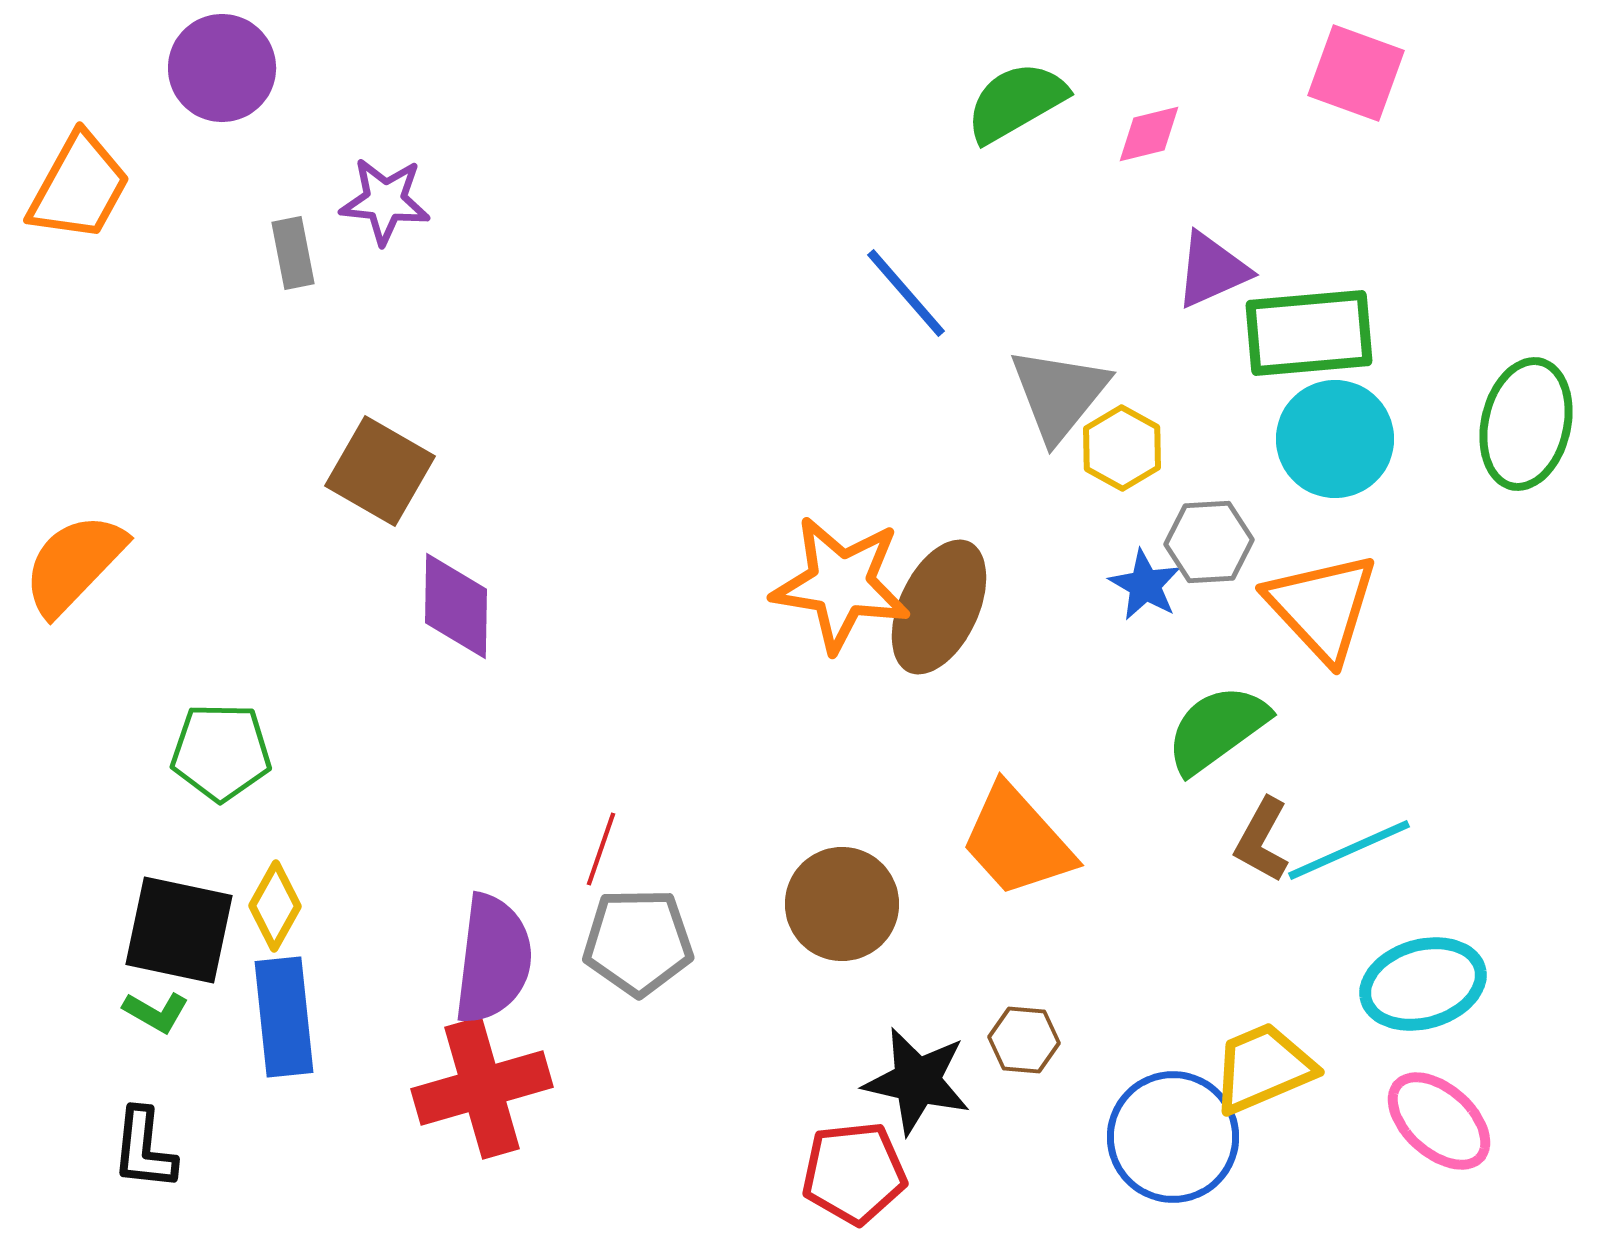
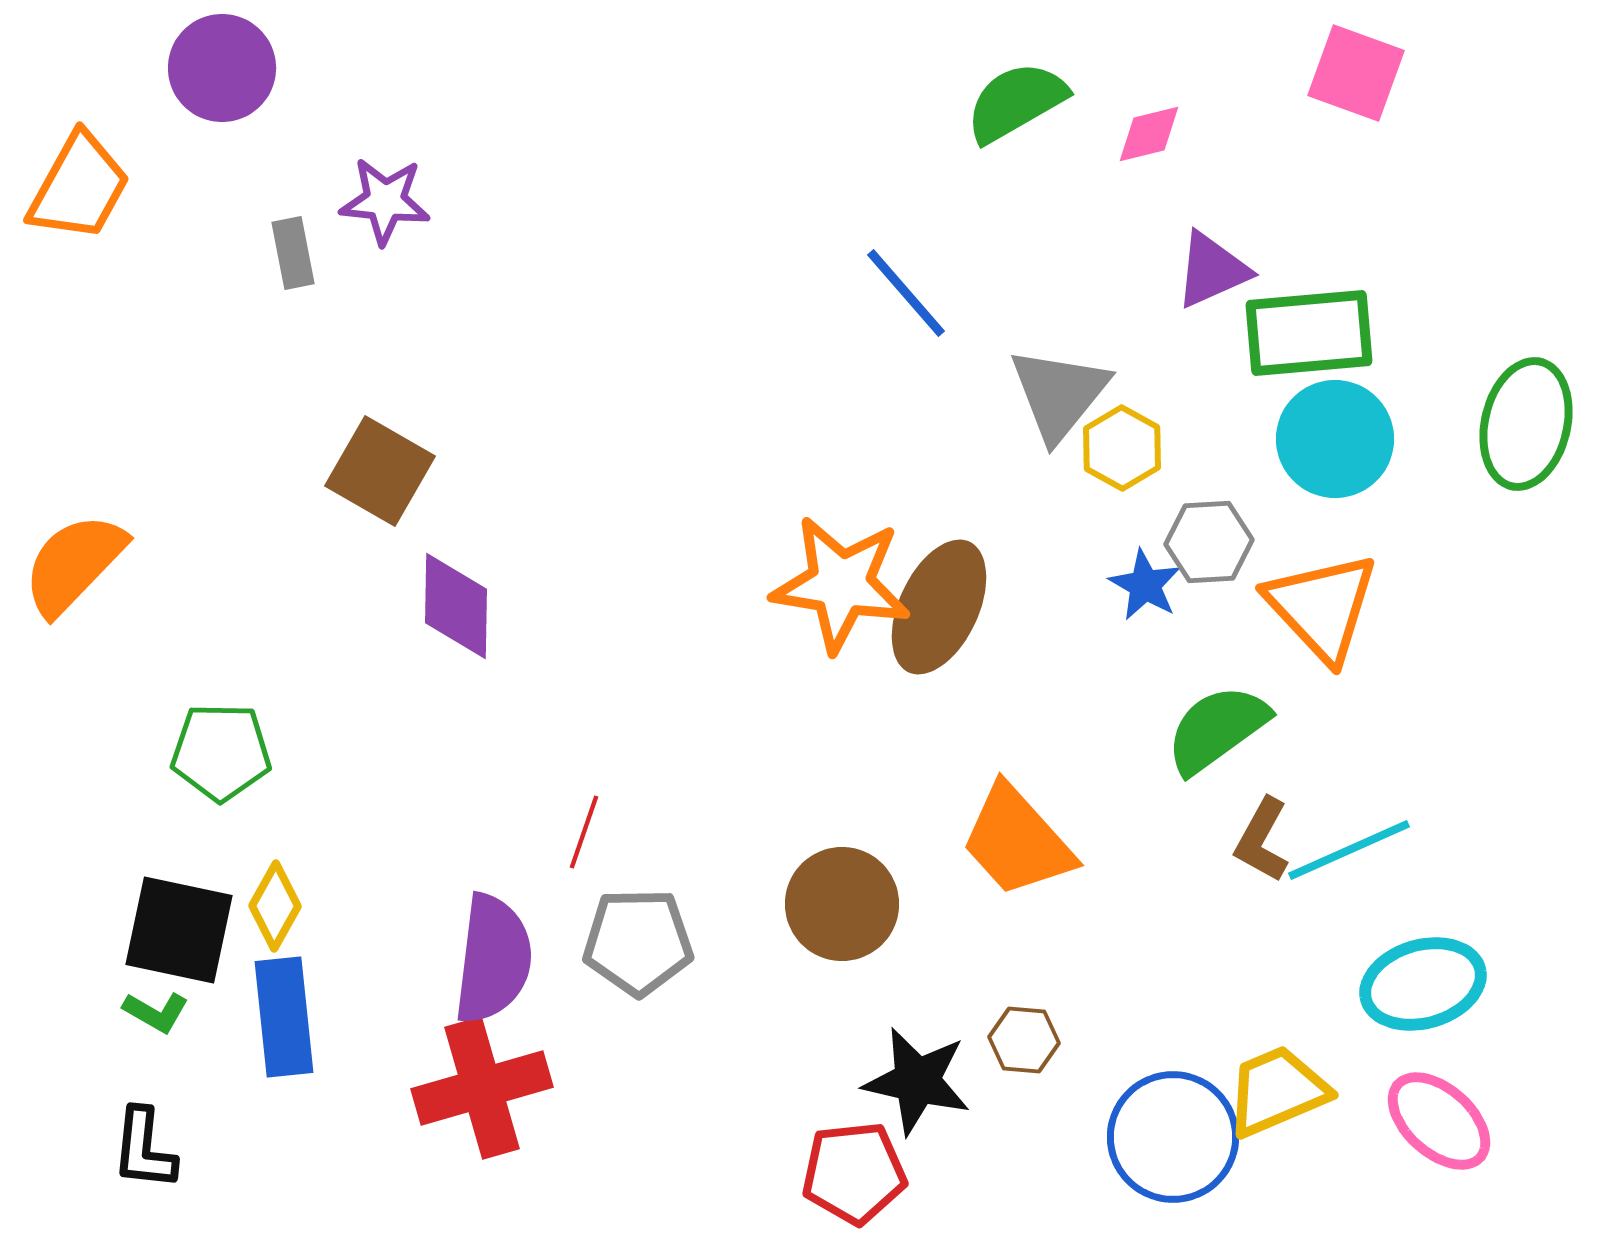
red line at (601, 849): moved 17 px left, 17 px up
yellow trapezoid at (1263, 1068): moved 14 px right, 23 px down
